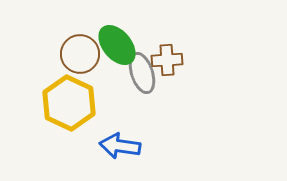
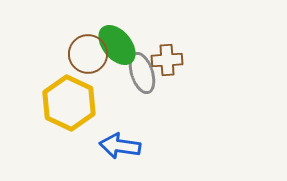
brown circle: moved 8 px right
